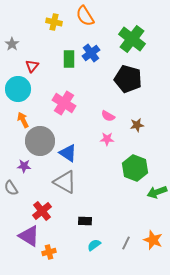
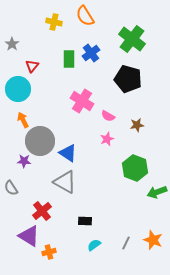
pink cross: moved 18 px right, 2 px up
pink star: rotated 24 degrees counterclockwise
purple star: moved 5 px up
